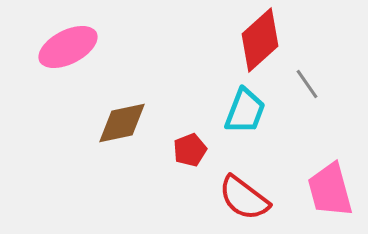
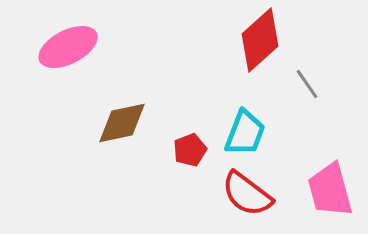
cyan trapezoid: moved 22 px down
red semicircle: moved 3 px right, 4 px up
